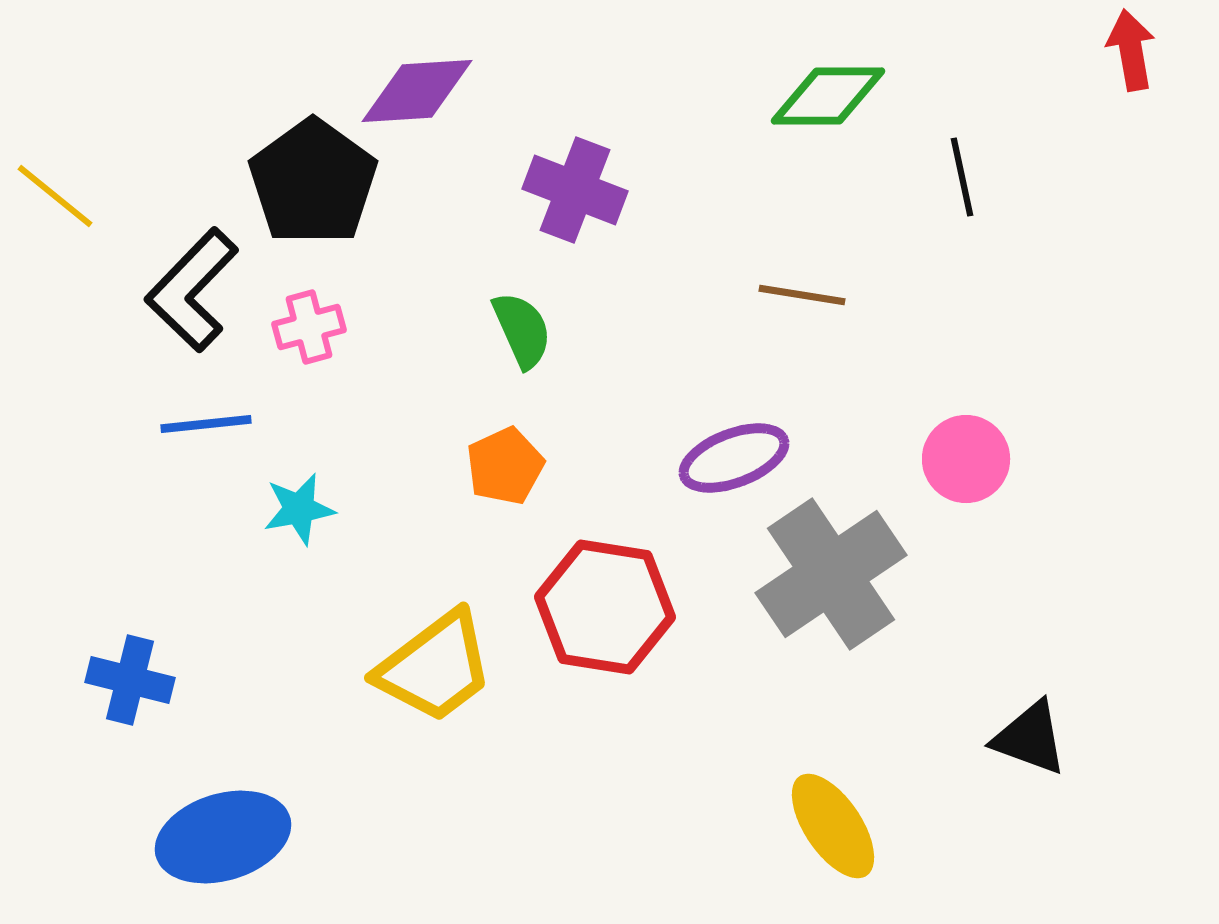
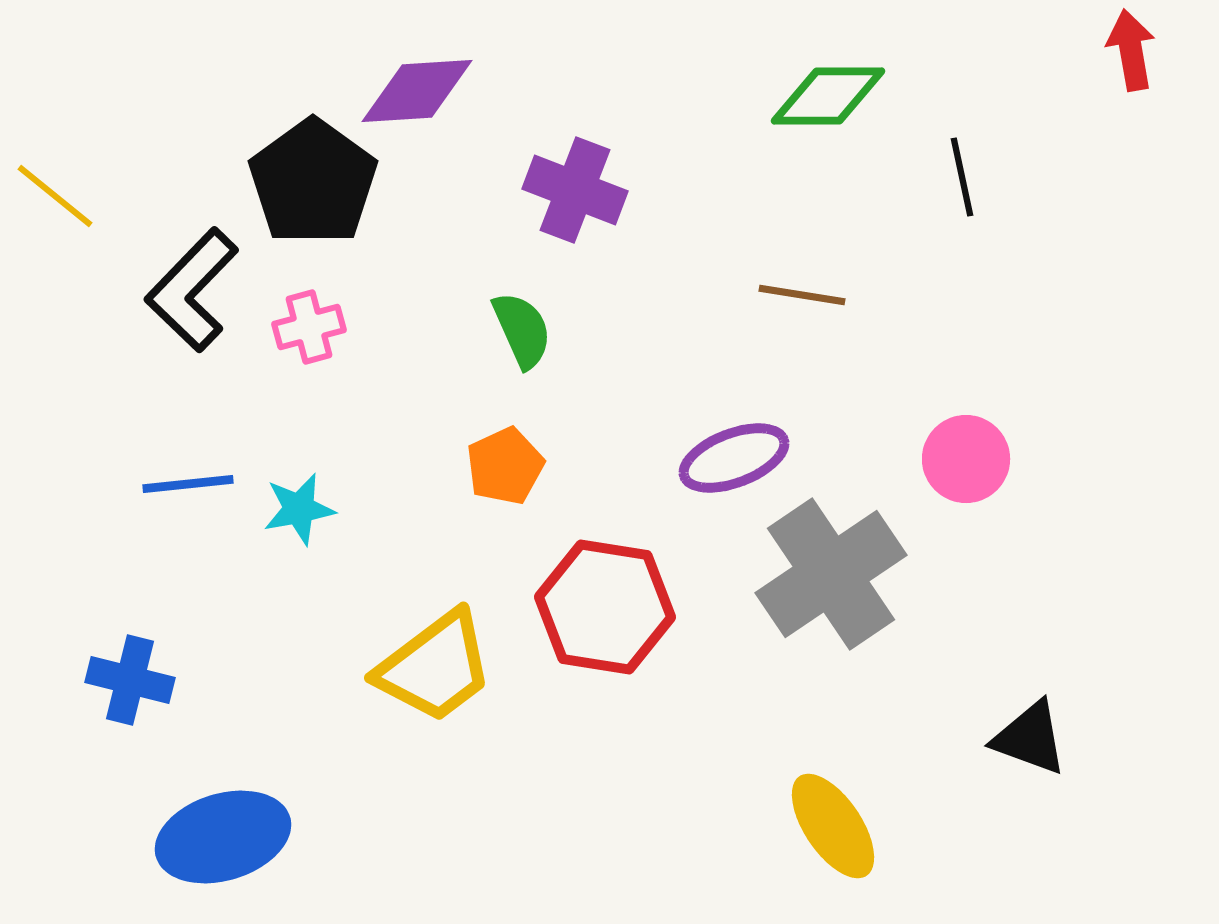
blue line: moved 18 px left, 60 px down
